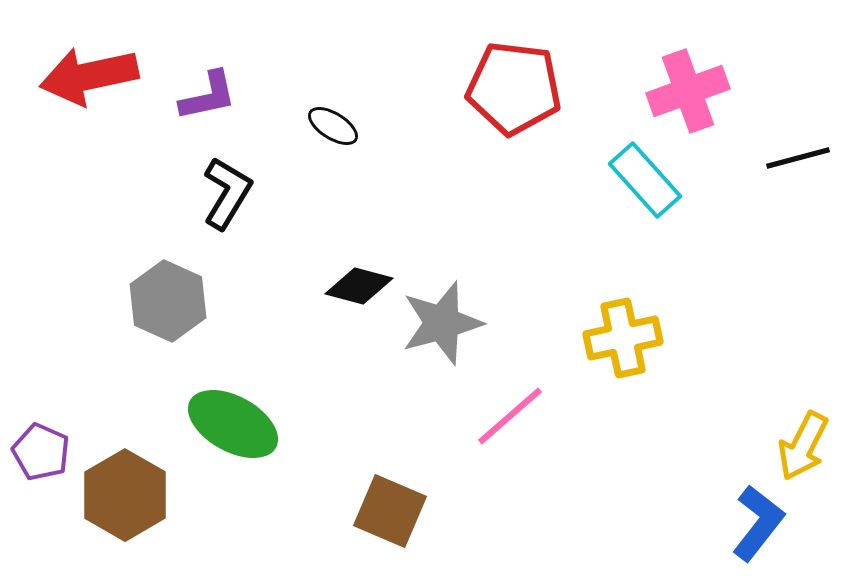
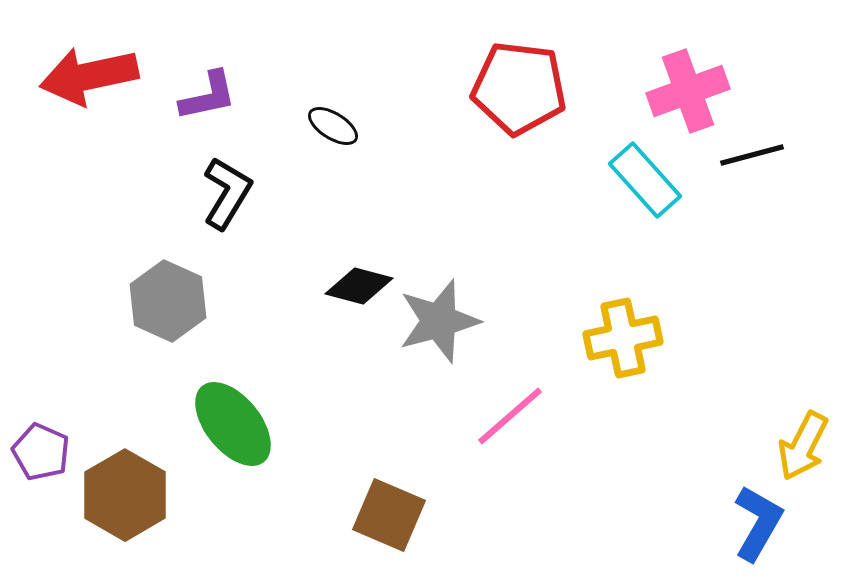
red pentagon: moved 5 px right
black line: moved 46 px left, 3 px up
gray star: moved 3 px left, 2 px up
green ellipse: rotated 22 degrees clockwise
brown square: moved 1 px left, 4 px down
blue L-shape: rotated 8 degrees counterclockwise
